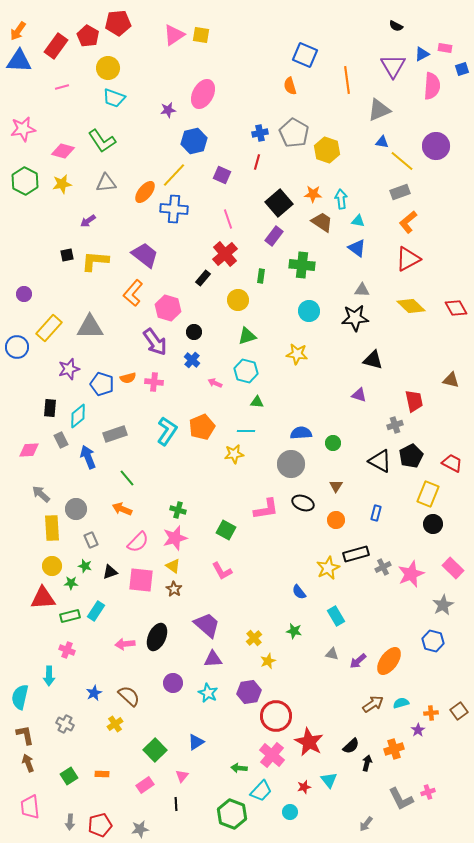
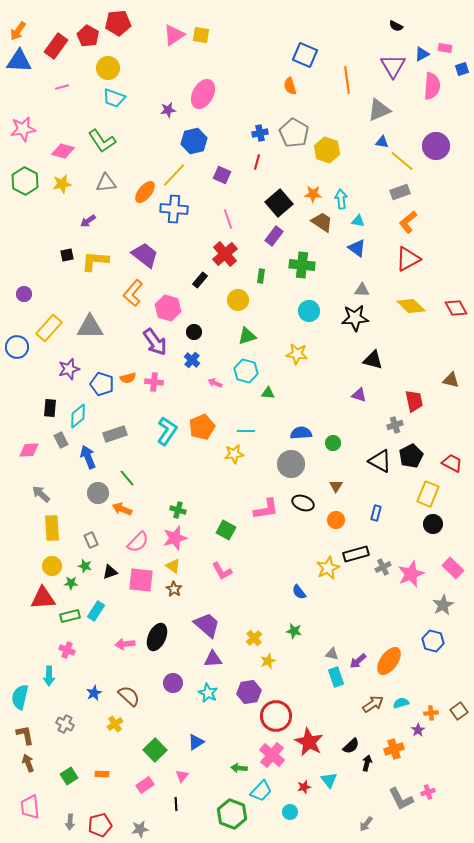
black rectangle at (203, 278): moved 3 px left, 2 px down
green triangle at (257, 402): moved 11 px right, 9 px up
gray circle at (76, 509): moved 22 px right, 16 px up
cyan rectangle at (336, 616): moved 61 px down; rotated 12 degrees clockwise
